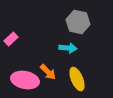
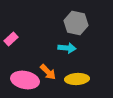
gray hexagon: moved 2 px left, 1 px down
cyan arrow: moved 1 px left
yellow ellipse: rotated 70 degrees counterclockwise
